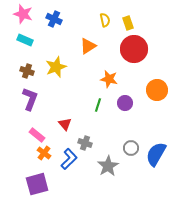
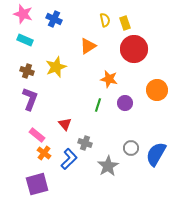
yellow rectangle: moved 3 px left
